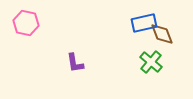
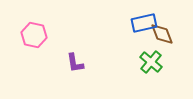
pink hexagon: moved 8 px right, 12 px down
